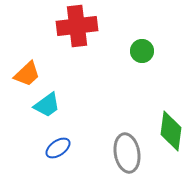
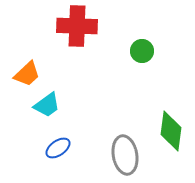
red cross: rotated 9 degrees clockwise
gray ellipse: moved 2 px left, 2 px down
